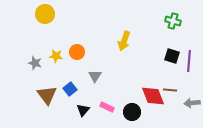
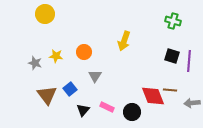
orange circle: moved 7 px right
